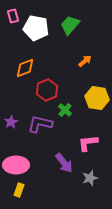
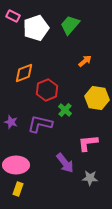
pink rectangle: rotated 48 degrees counterclockwise
white pentagon: rotated 30 degrees counterclockwise
orange diamond: moved 1 px left, 5 px down
purple star: rotated 24 degrees counterclockwise
purple arrow: moved 1 px right
gray star: rotated 21 degrees clockwise
yellow rectangle: moved 1 px left, 1 px up
